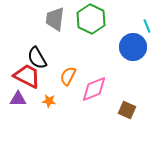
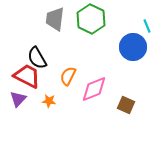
purple triangle: rotated 48 degrees counterclockwise
brown square: moved 1 px left, 5 px up
